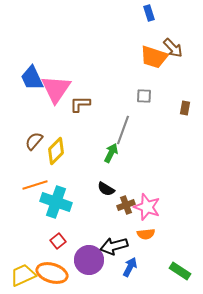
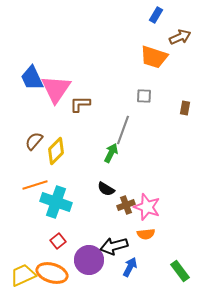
blue rectangle: moved 7 px right, 2 px down; rotated 49 degrees clockwise
brown arrow: moved 7 px right, 11 px up; rotated 70 degrees counterclockwise
green rectangle: rotated 20 degrees clockwise
